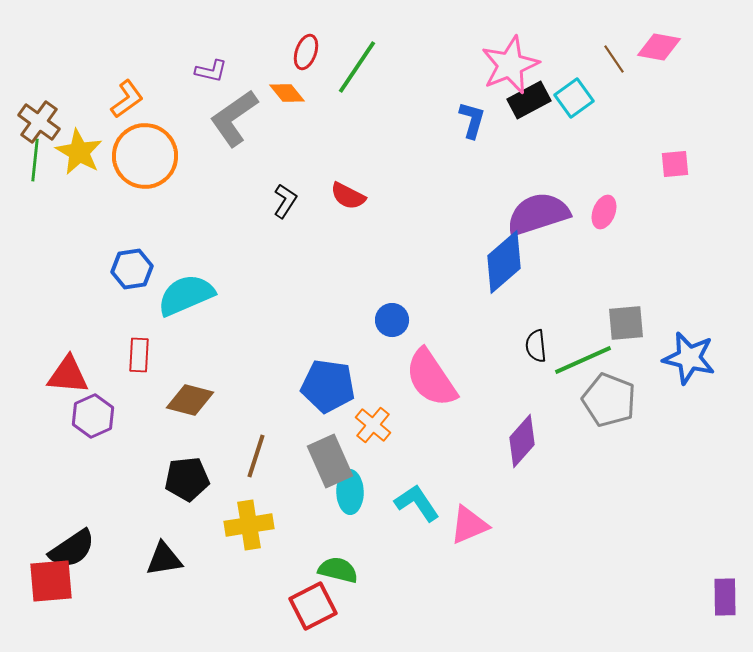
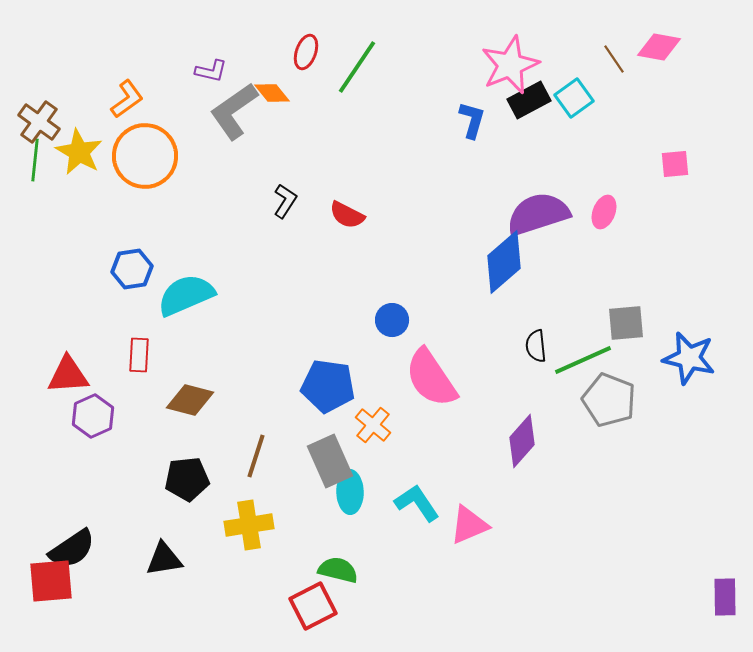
orange diamond at (287, 93): moved 15 px left
gray L-shape at (234, 118): moved 7 px up
red semicircle at (348, 196): moved 1 px left, 19 px down
red triangle at (68, 375): rotated 9 degrees counterclockwise
